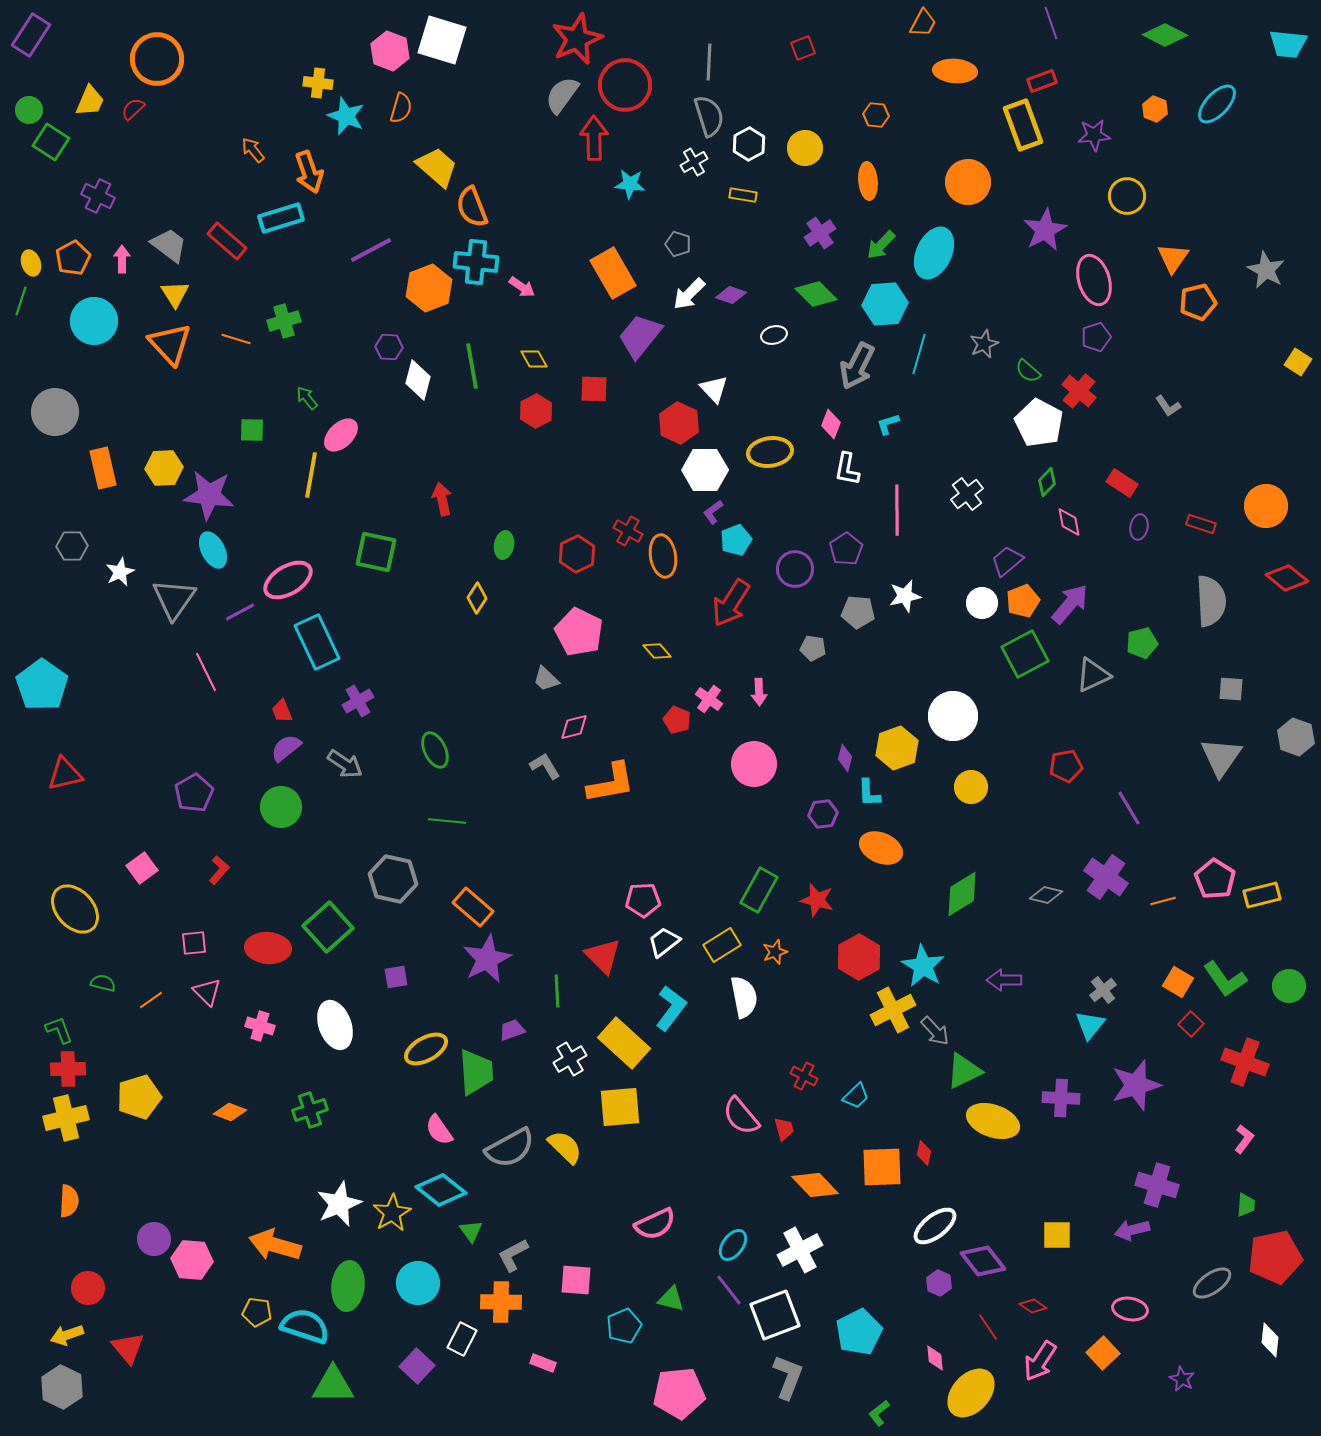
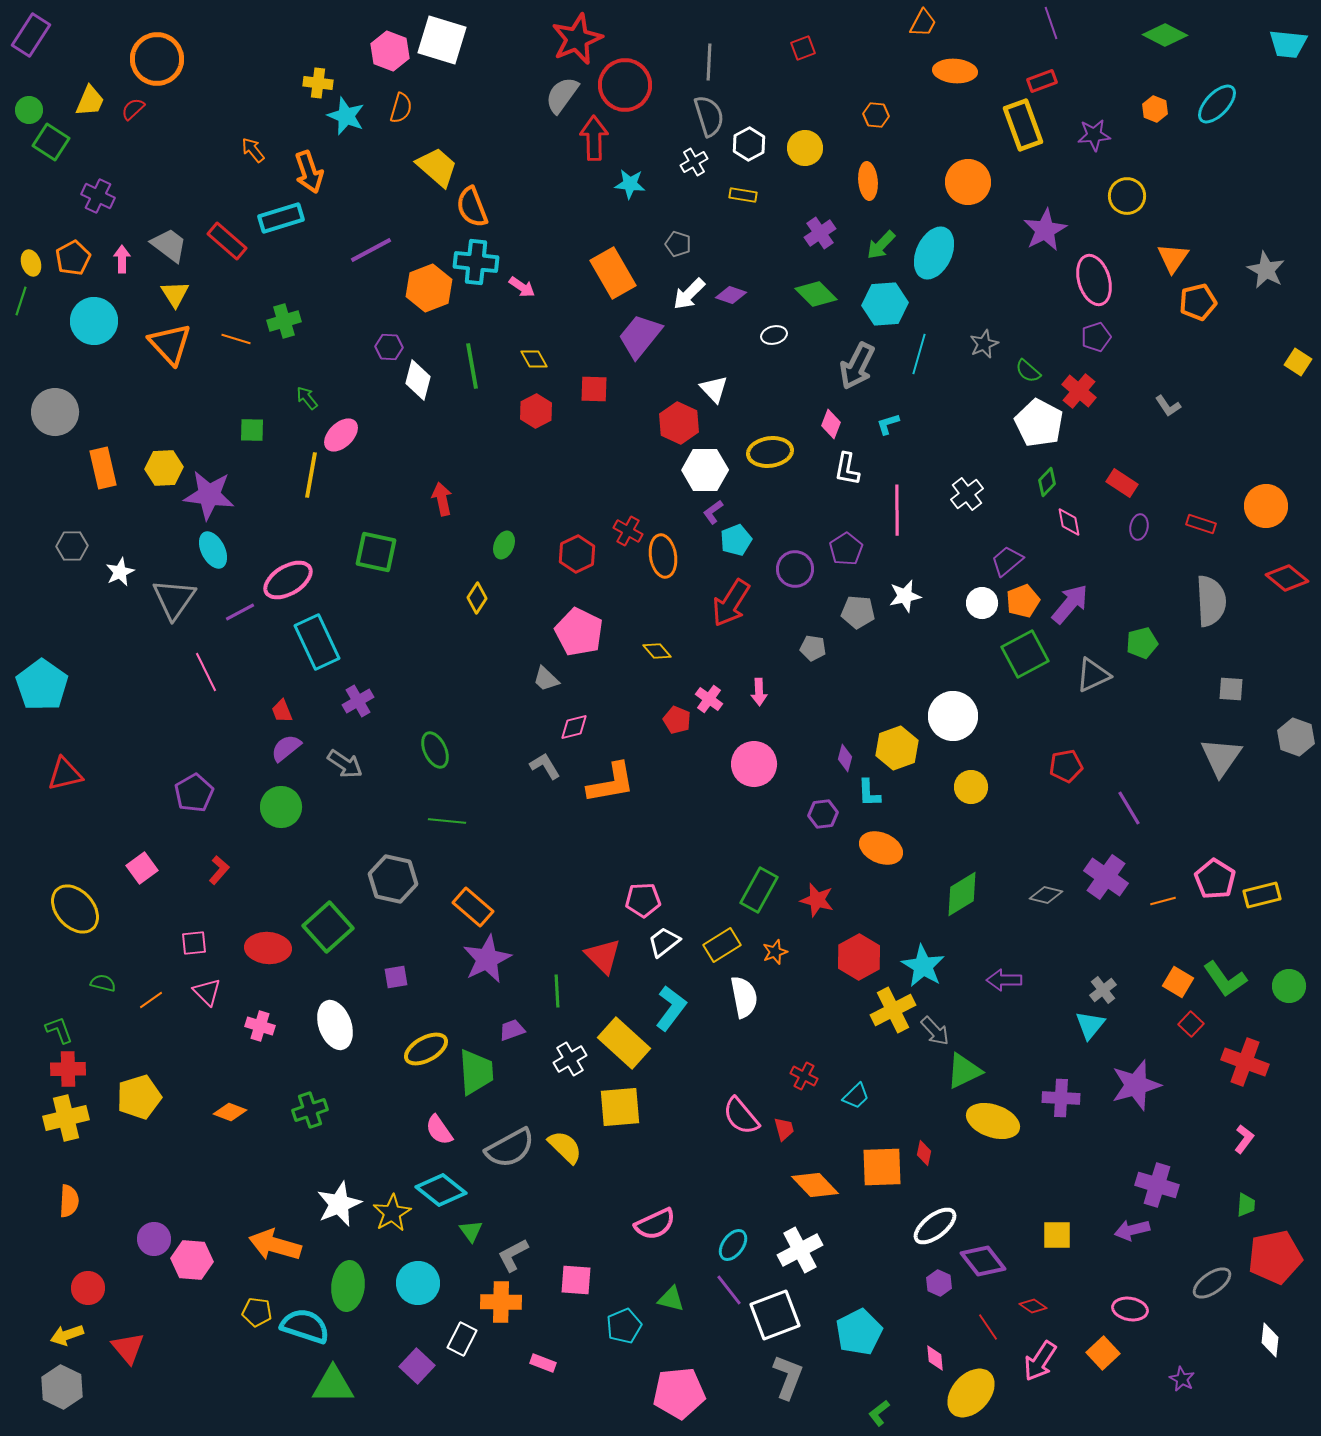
green ellipse at (504, 545): rotated 12 degrees clockwise
